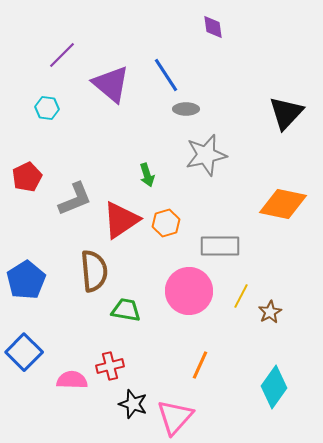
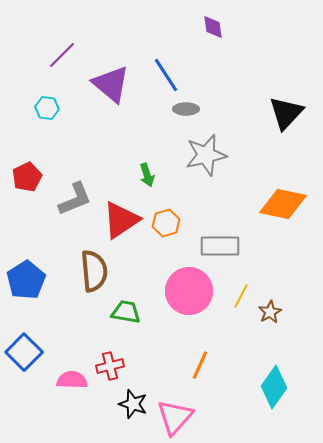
green trapezoid: moved 2 px down
